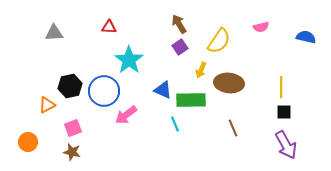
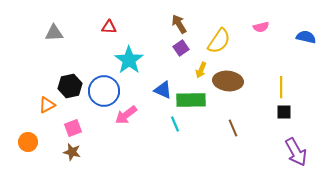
purple square: moved 1 px right, 1 px down
brown ellipse: moved 1 px left, 2 px up
purple arrow: moved 10 px right, 7 px down
